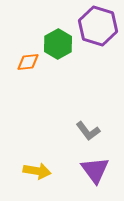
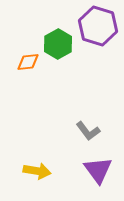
purple triangle: moved 3 px right
